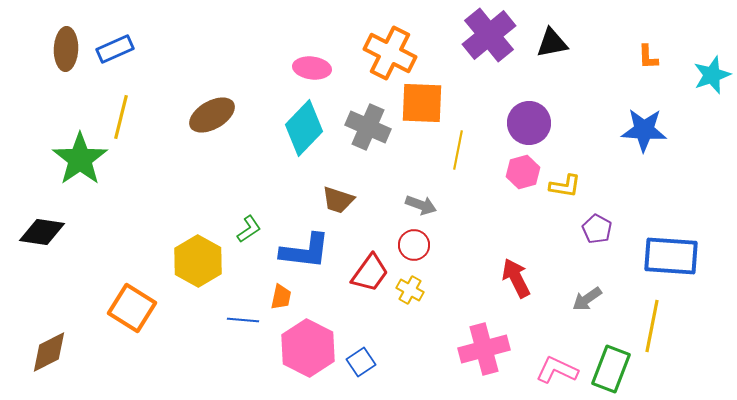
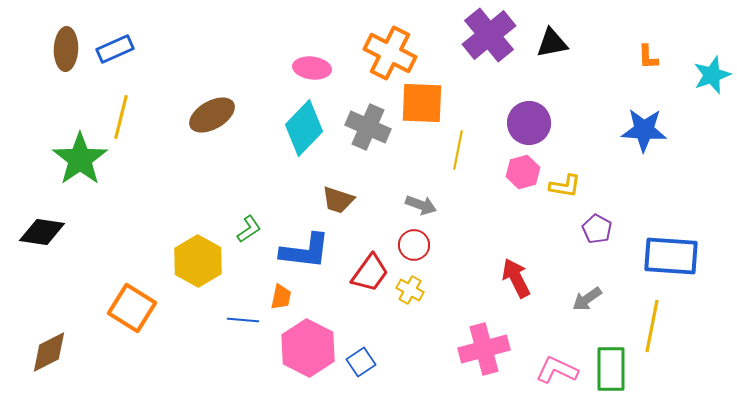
green rectangle at (611, 369): rotated 21 degrees counterclockwise
